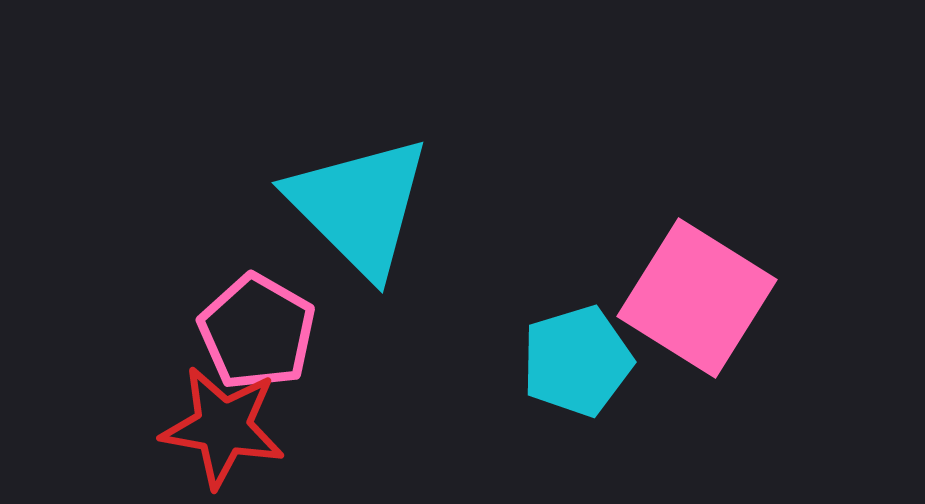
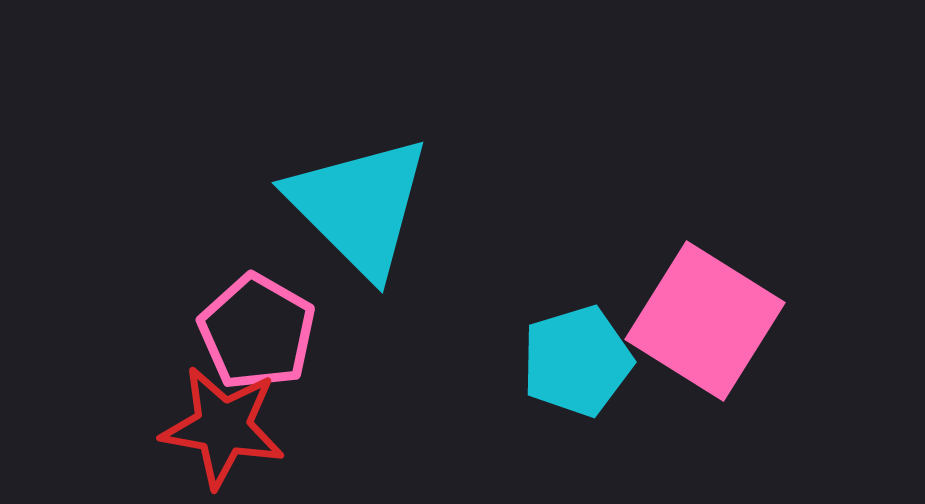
pink square: moved 8 px right, 23 px down
